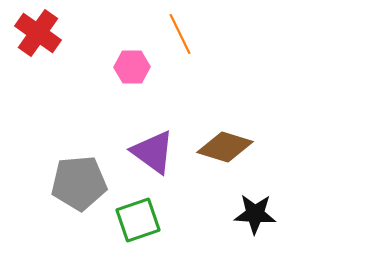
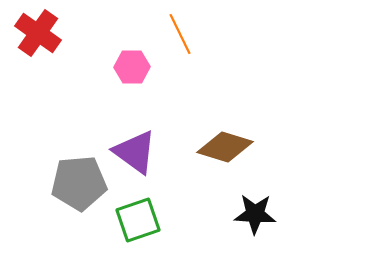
purple triangle: moved 18 px left
